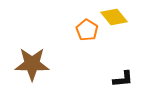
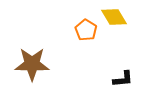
yellow diamond: rotated 8 degrees clockwise
orange pentagon: moved 1 px left
